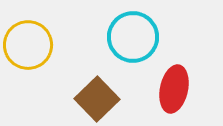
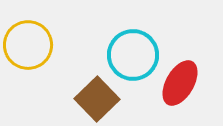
cyan circle: moved 18 px down
red ellipse: moved 6 px right, 6 px up; rotated 18 degrees clockwise
